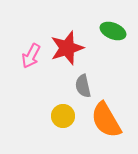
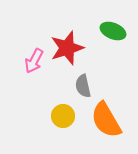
pink arrow: moved 3 px right, 5 px down
